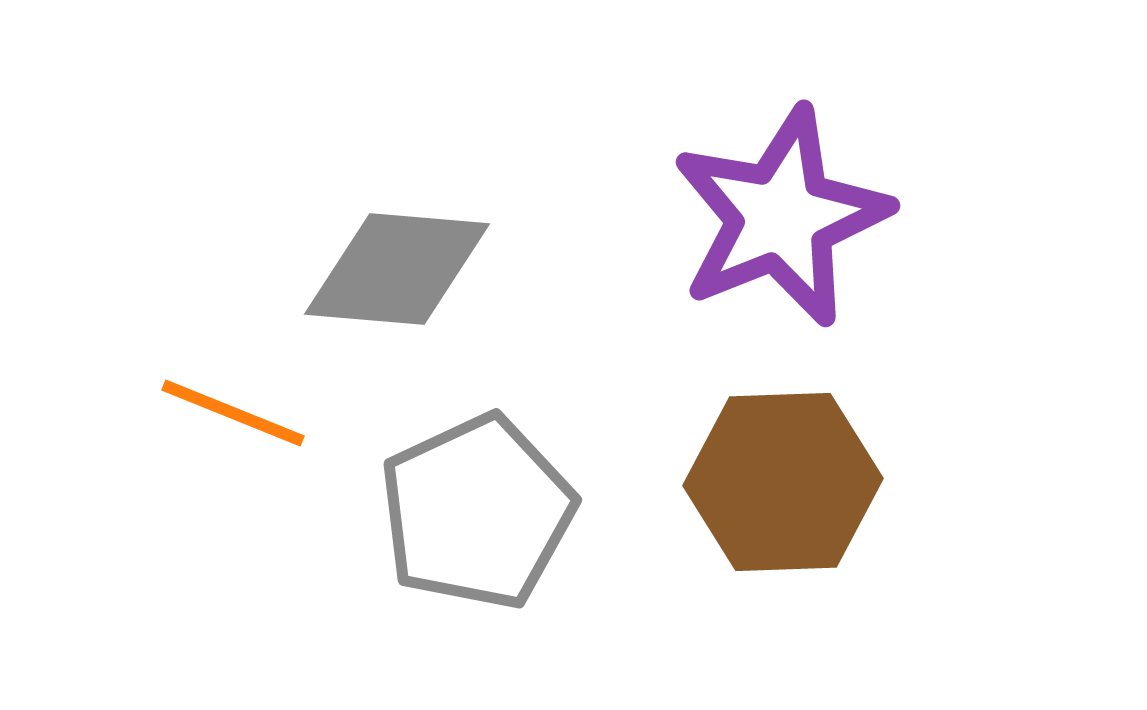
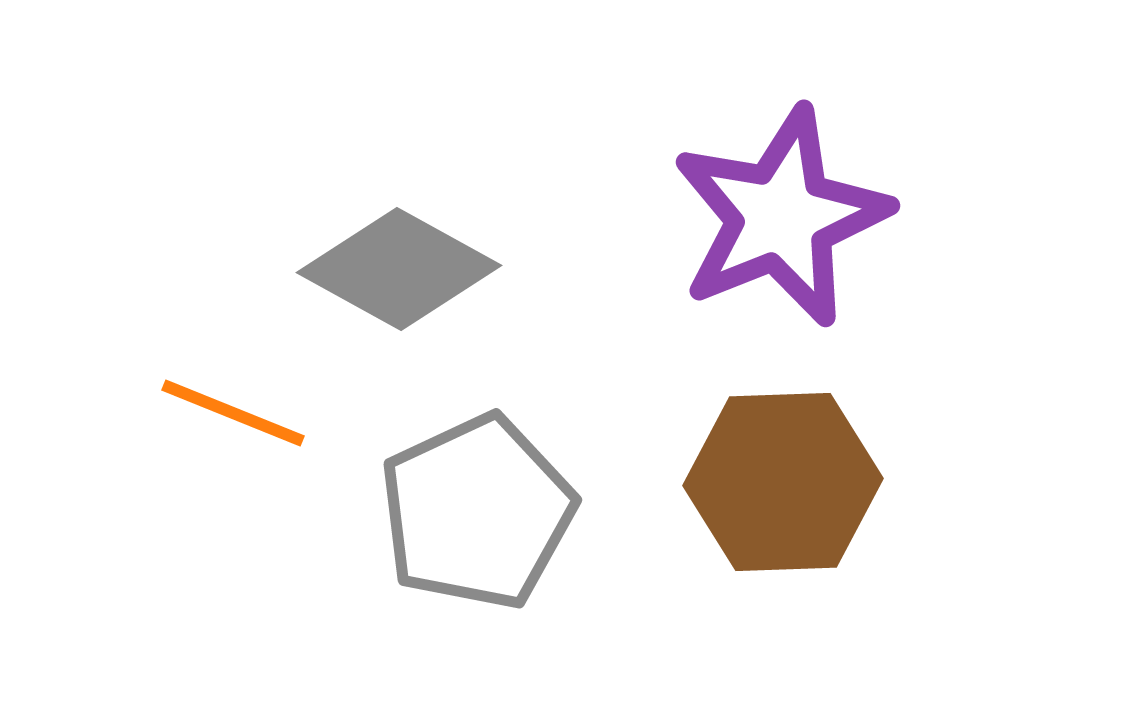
gray diamond: moved 2 px right; rotated 24 degrees clockwise
